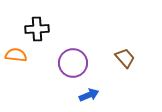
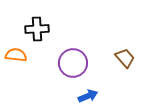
blue arrow: moved 1 px left, 1 px down
